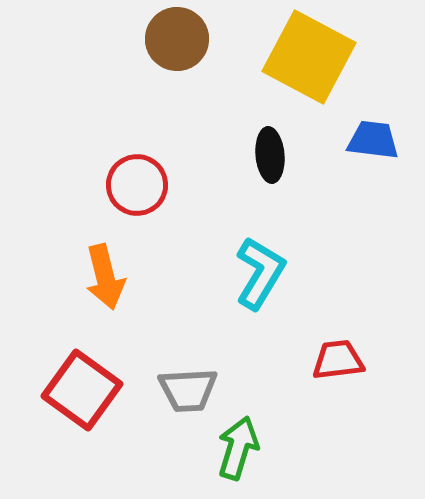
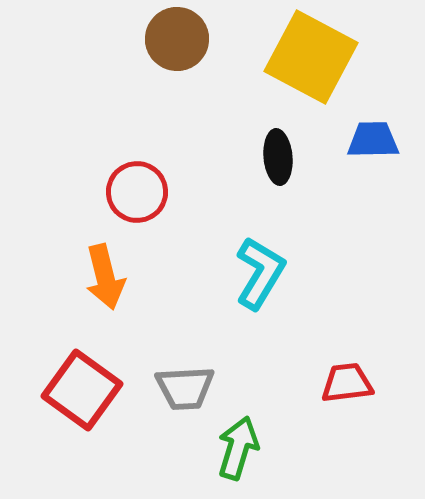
yellow square: moved 2 px right
blue trapezoid: rotated 8 degrees counterclockwise
black ellipse: moved 8 px right, 2 px down
red circle: moved 7 px down
red trapezoid: moved 9 px right, 23 px down
gray trapezoid: moved 3 px left, 2 px up
